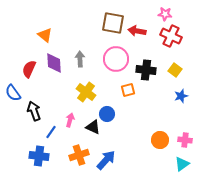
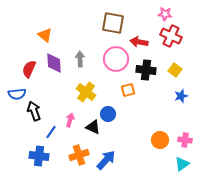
red arrow: moved 2 px right, 11 px down
blue semicircle: moved 4 px right, 1 px down; rotated 60 degrees counterclockwise
blue circle: moved 1 px right
